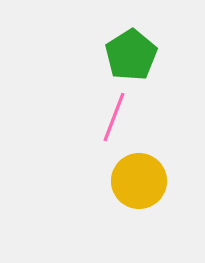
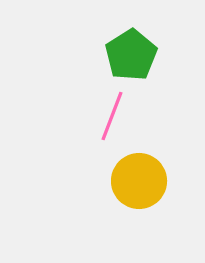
pink line: moved 2 px left, 1 px up
